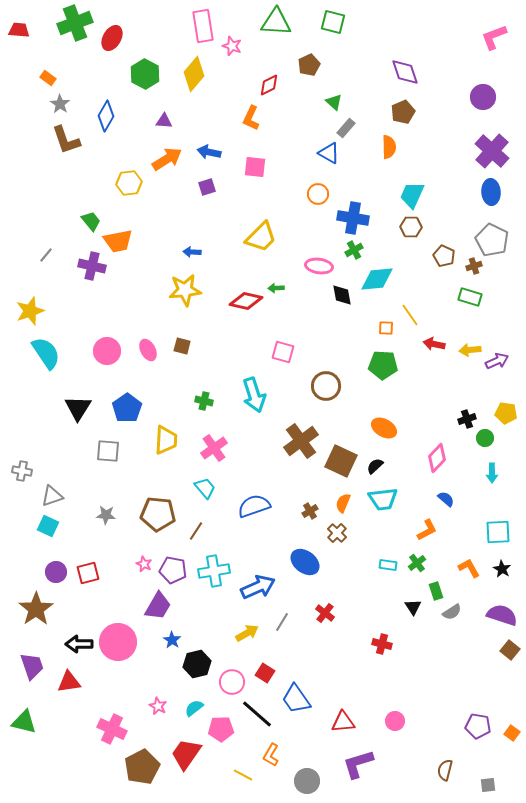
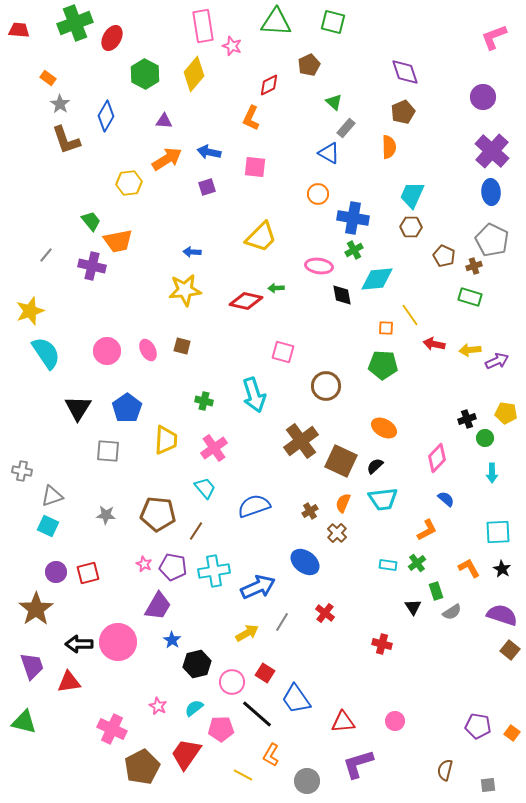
purple pentagon at (173, 570): moved 3 px up
